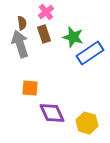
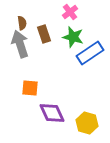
pink cross: moved 24 px right
